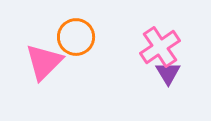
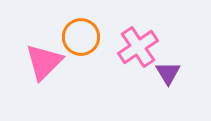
orange circle: moved 5 px right
pink cross: moved 22 px left
